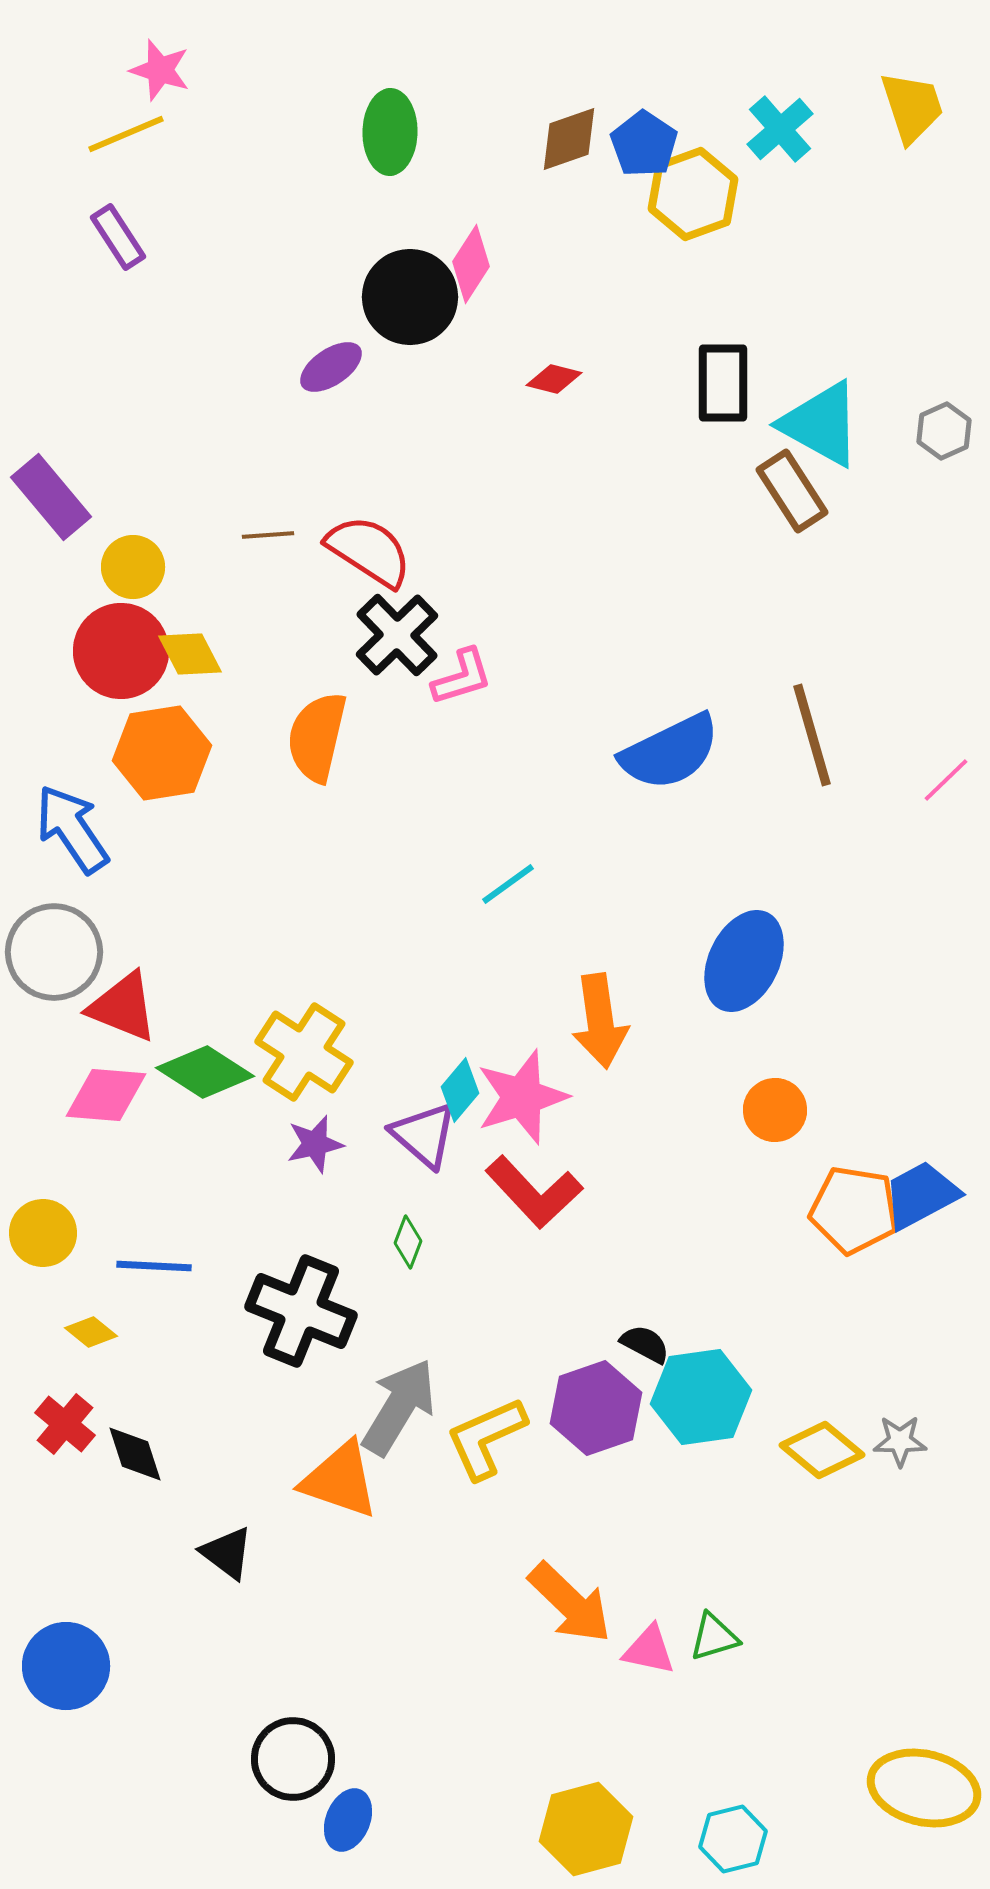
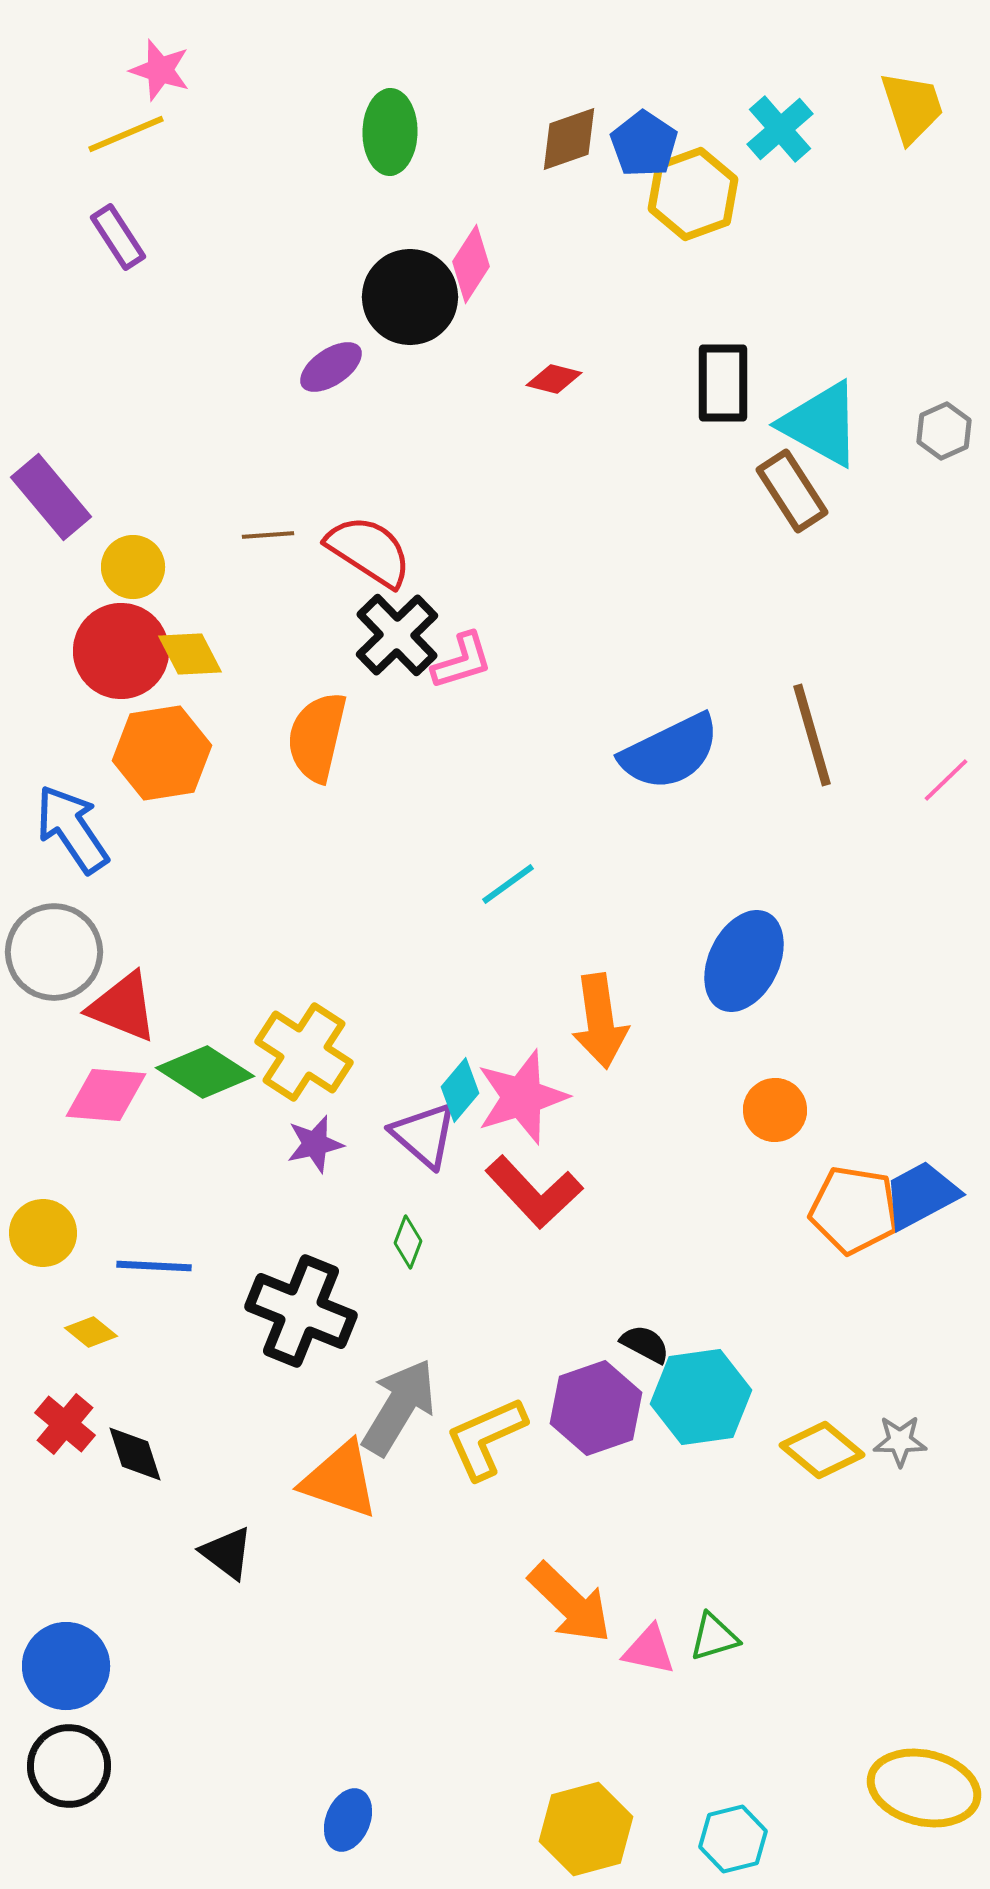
pink L-shape at (462, 677): moved 16 px up
black circle at (293, 1759): moved 224 px left, 7 px down
